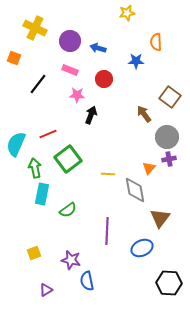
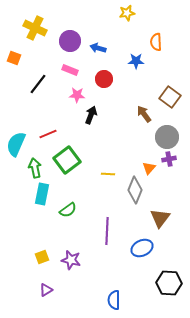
green square: moved 1 px left, 1 px down
gray diamond: rotated 32 degrees clockwise
yellow square: moved 8 px right, 4 px down
blue semicircle: moved 27 px right, 19 px down; rotated 12 degrees clockwise
